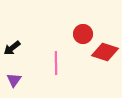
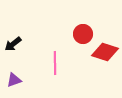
black arrow: moved 1 px right, 4 px up
pink line: moved 1 px left
purple triangle: rotated 35 degrees clockwise
